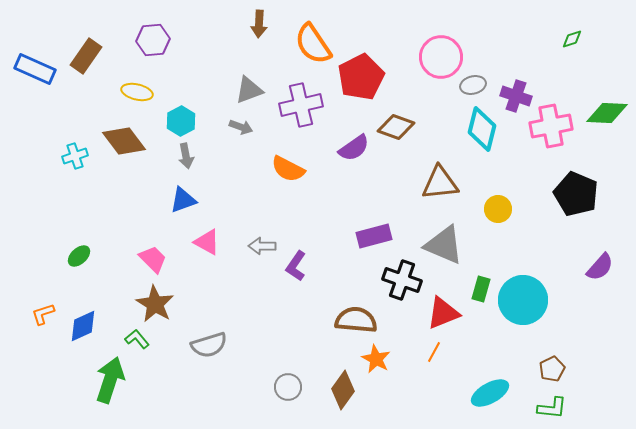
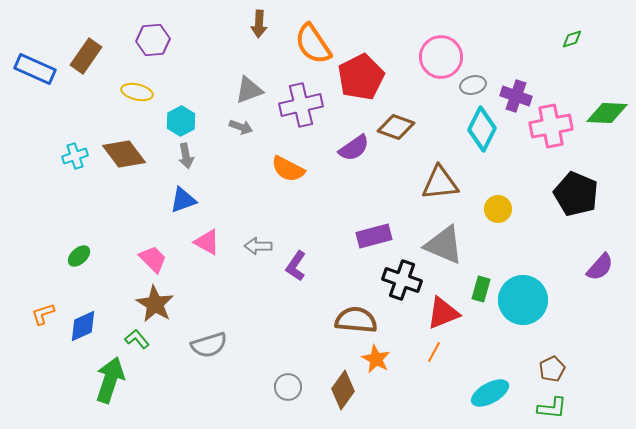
cyan diamond at (482, 129): rotated 12 degrees clockwise
brown diamond at (124, 141): moved 13 px down
gray arrow at (262, 246): moved 4 px left
